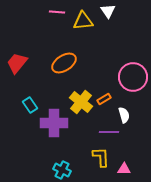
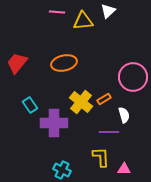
white triangle: rotated 21 degrees clockwise
orange ellipse: rotated 20 degrees clockwise
